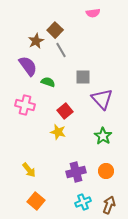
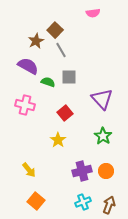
purple semicircle: rotated 25 degrees counterclockwise
gray square: moved 14 px left
red square: moved 2 px down
yellow star: moved 8 px down; rotated 21 degrees clockwise
purple cross: moved 6 px right, 1 px up
